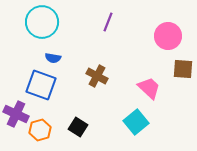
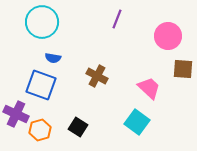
purple line: moved 9 px right, 3 px up
cyan square: moved 1 px right; rotated 15 degrees counterclockwise
